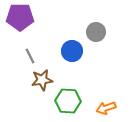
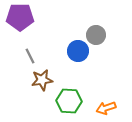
gray circle: moved 3 px down
blue circle: moved 6 px right
green hexagon: moved 1 px right
